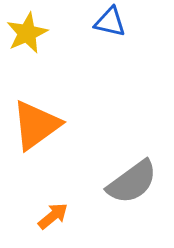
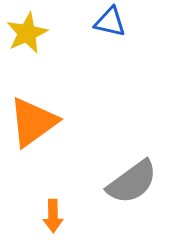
orange triangle: moved 3 px left, 3 px up
orange arrow: rotated 128 degrees clockwise
